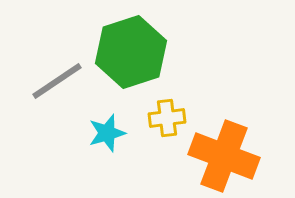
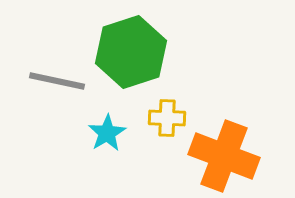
gray line: rotated 46 degrees clockwise
yellow cross: rotated 9 degrees clockwise
cyan star: rotated 15 degrees counterclockwise
